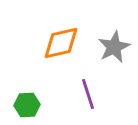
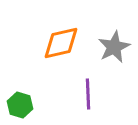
purple line: rotated 16 degrees clockwise
green hexagon: moved 7 px left; rotated 20 degrees clockwise
